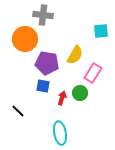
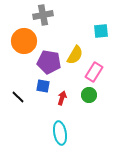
gray cross: rotated 18 degrees counterclockwise
orange circle: moved 1 px left, 2 px down
purple pentagon: moved 2 px right, 1 px up
pink rectangle: moved 1 px right, 1 px up
green circle: moved 9 px right, 2 px down
black line: moved 14 px up
